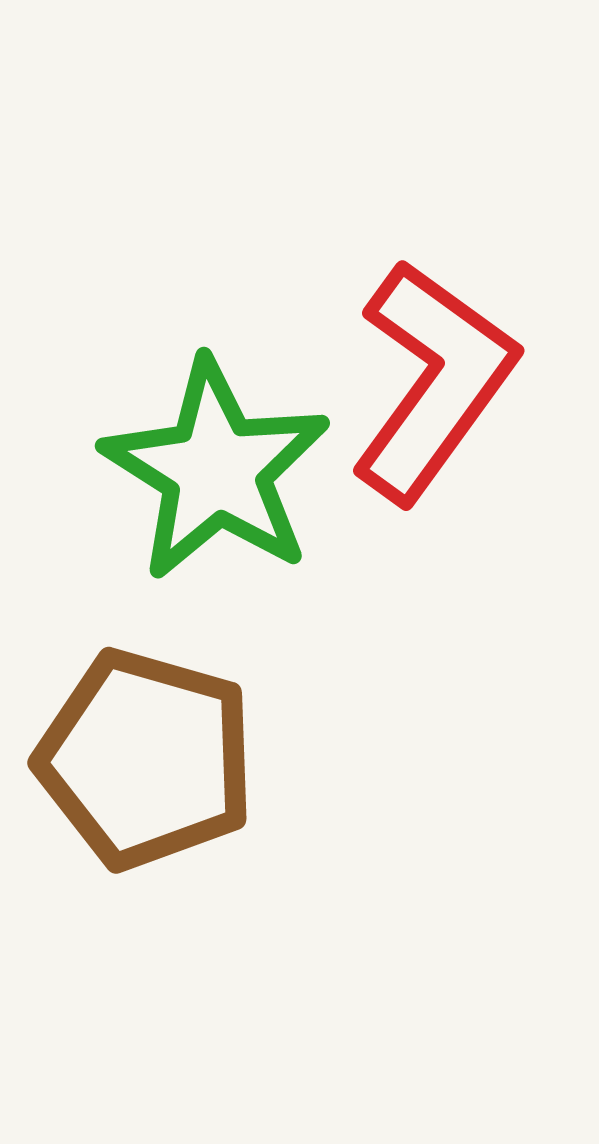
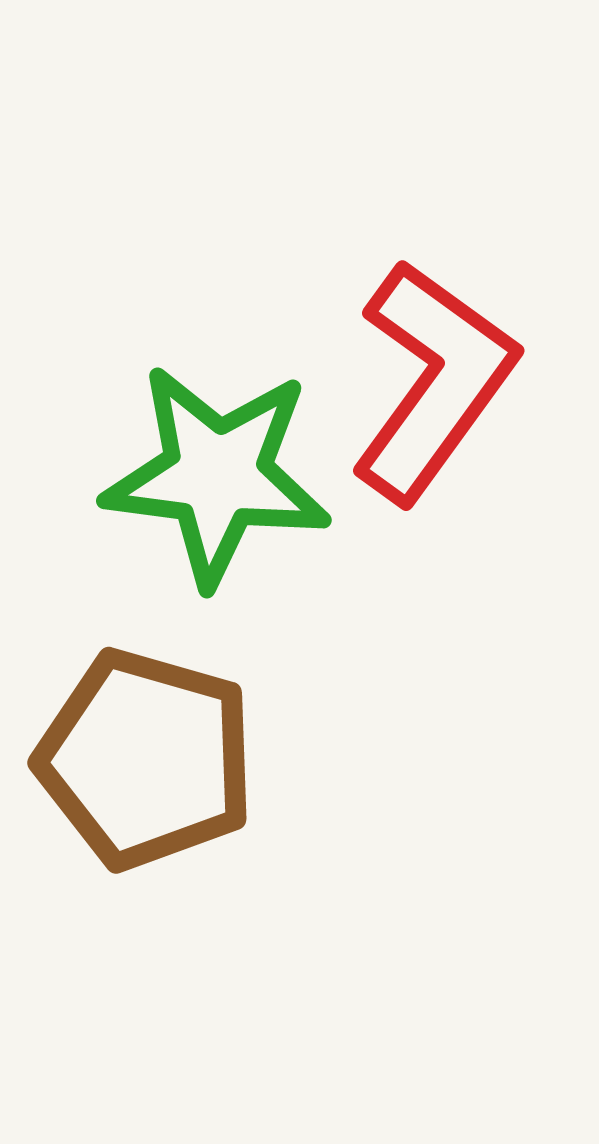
green star: moved 1 px right, 5 px down; rotated 25 degrees counterclockwise
